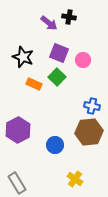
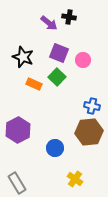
blue circle: moved 3 px down
